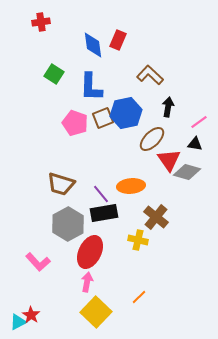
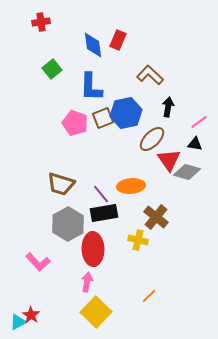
green square: moved 2 px left, 5 px up; rotated 18 degrees clockwise
red ellipse: moved 3 px right, 3 px up; rotated 28 degrees counterclockwise
orange line: moved 10 px right, 1 px up
